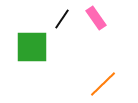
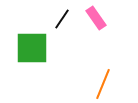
green square: moved 1 px down
orange line: rotated 24 degrees counterclockwise
